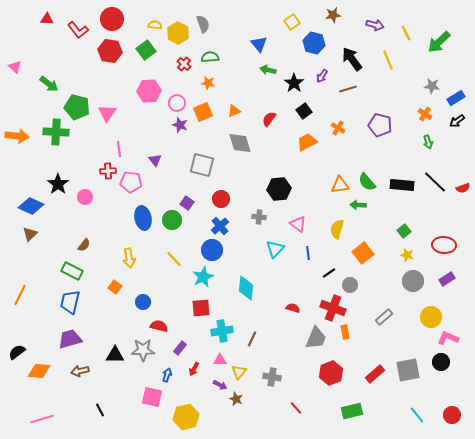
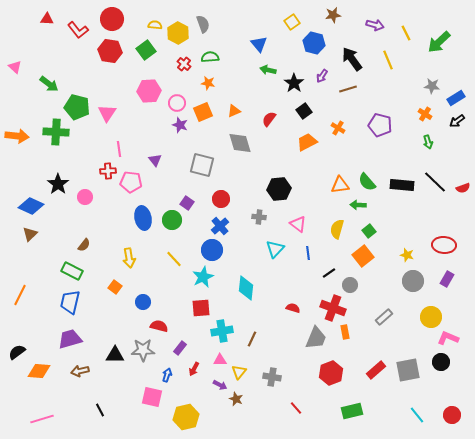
green square at (404, 231): moved 35 px left
orange square at (363, 253): moved 3 px down
purple rectangle at (447, 279): rotated 28 degrees counterclockwise
red rectangle at (375, 374): moved 1 px right, 4 px up
